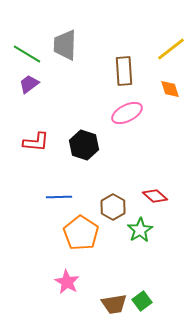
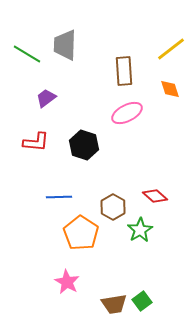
purple trapezoid: moved 17 px right, 14 px down
